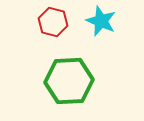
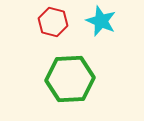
green hexagon: moved 1 px right, 2 px up
